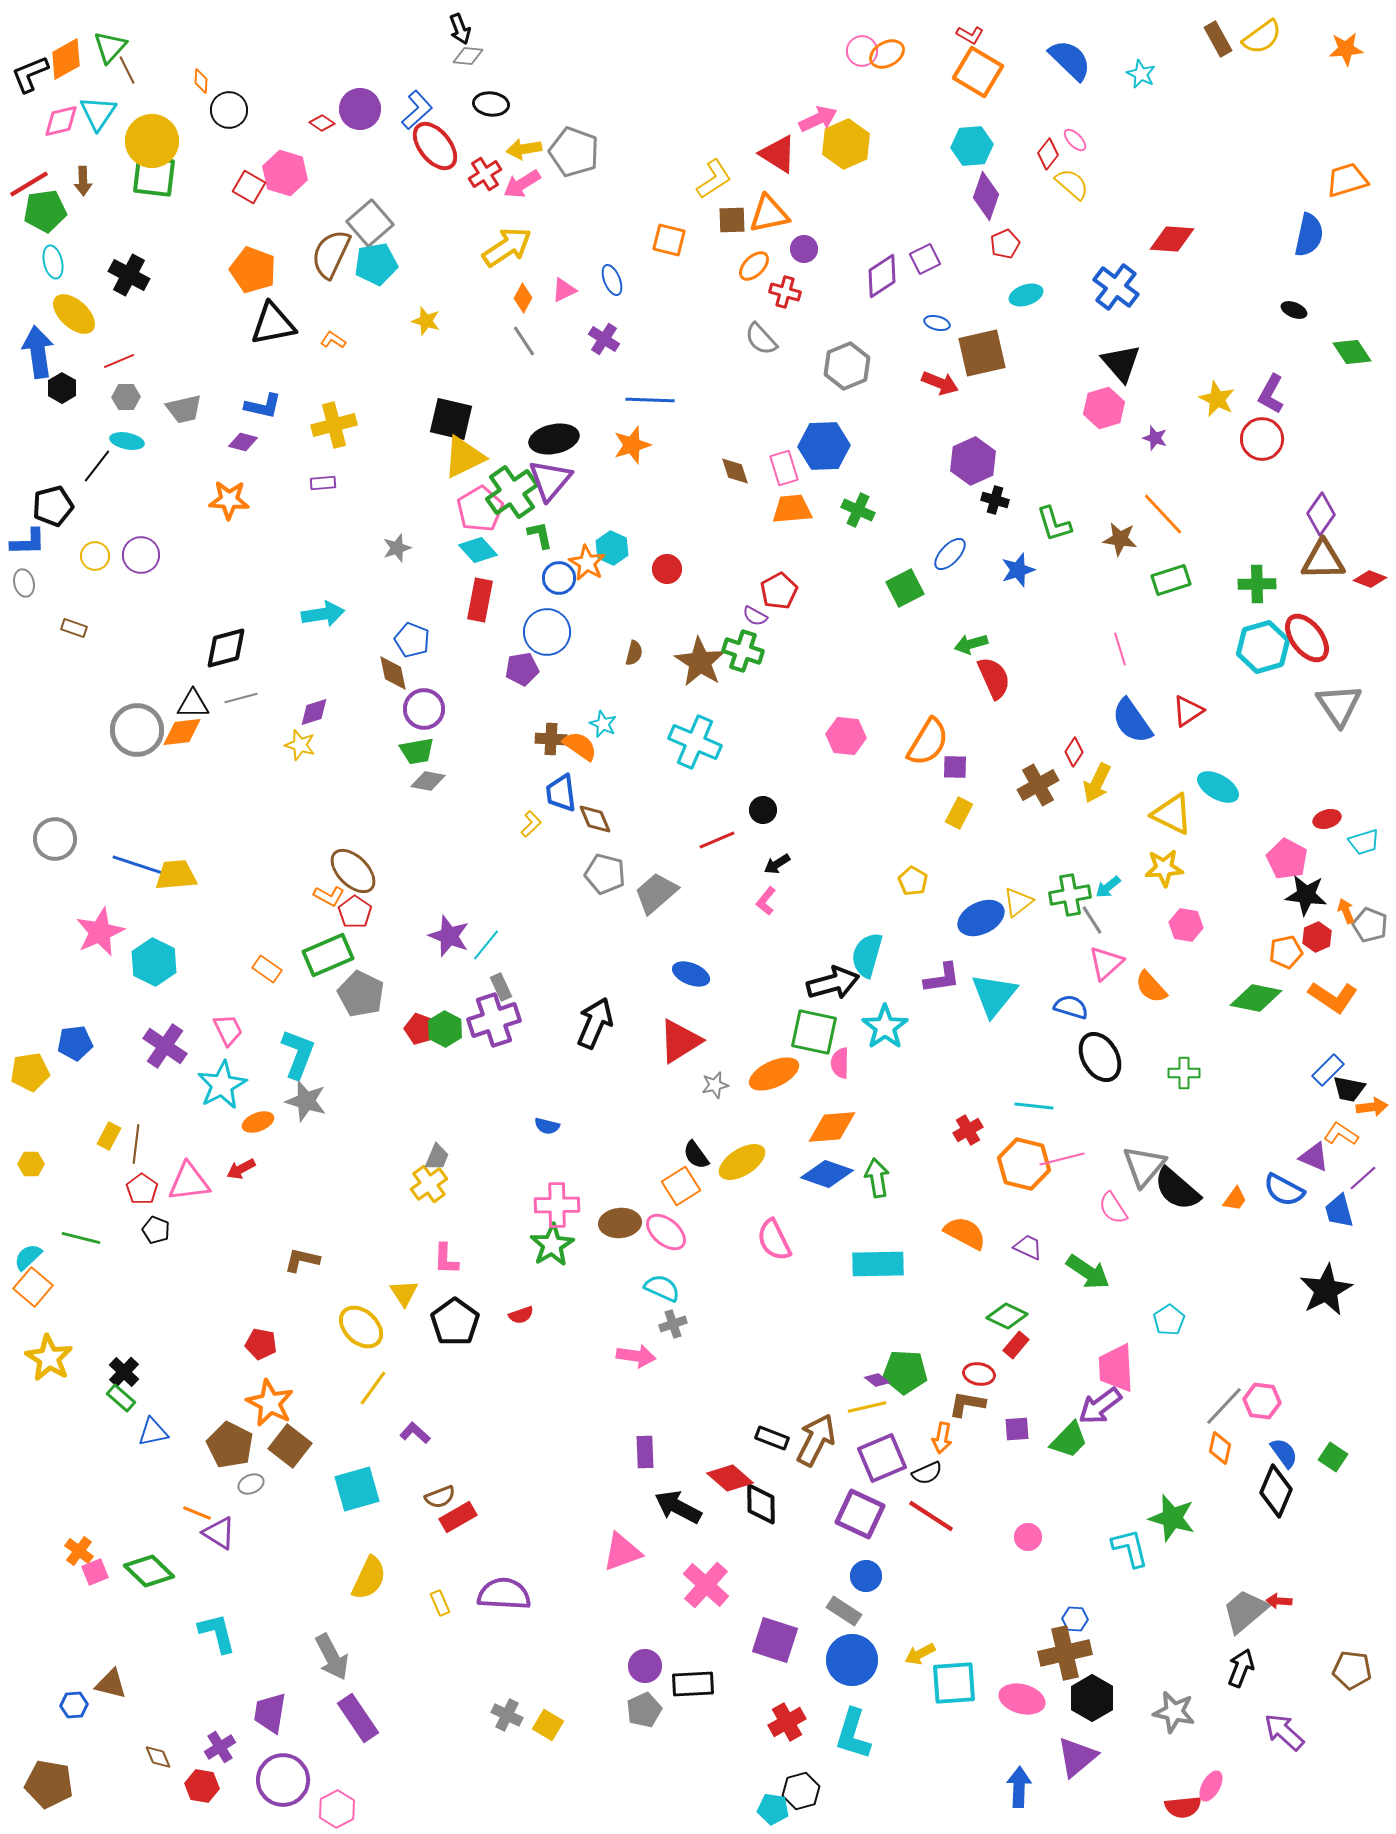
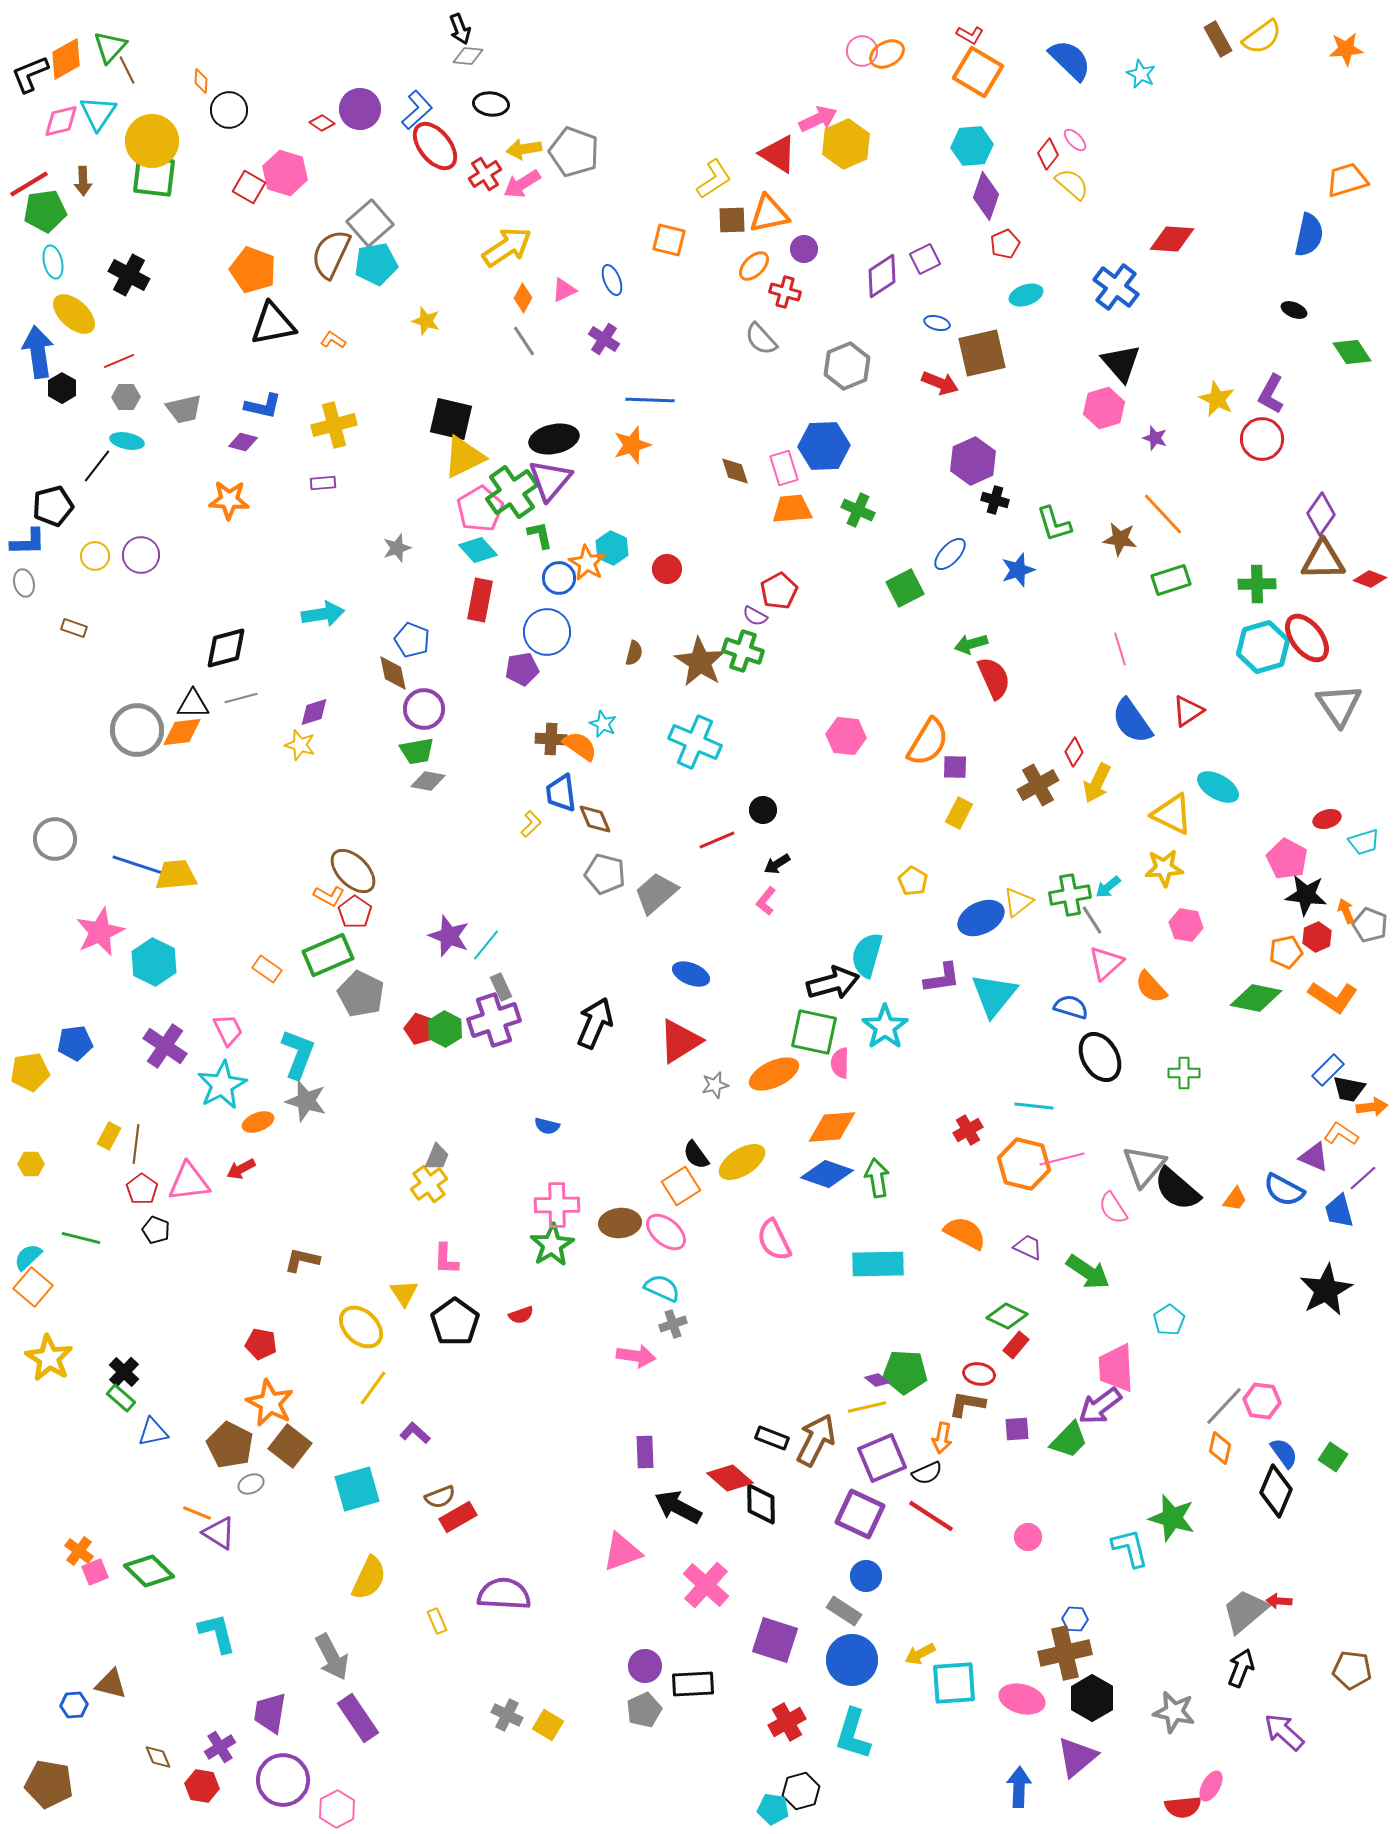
yellow rectangle at (440, 1603): moved 3 px left, 18 px down
